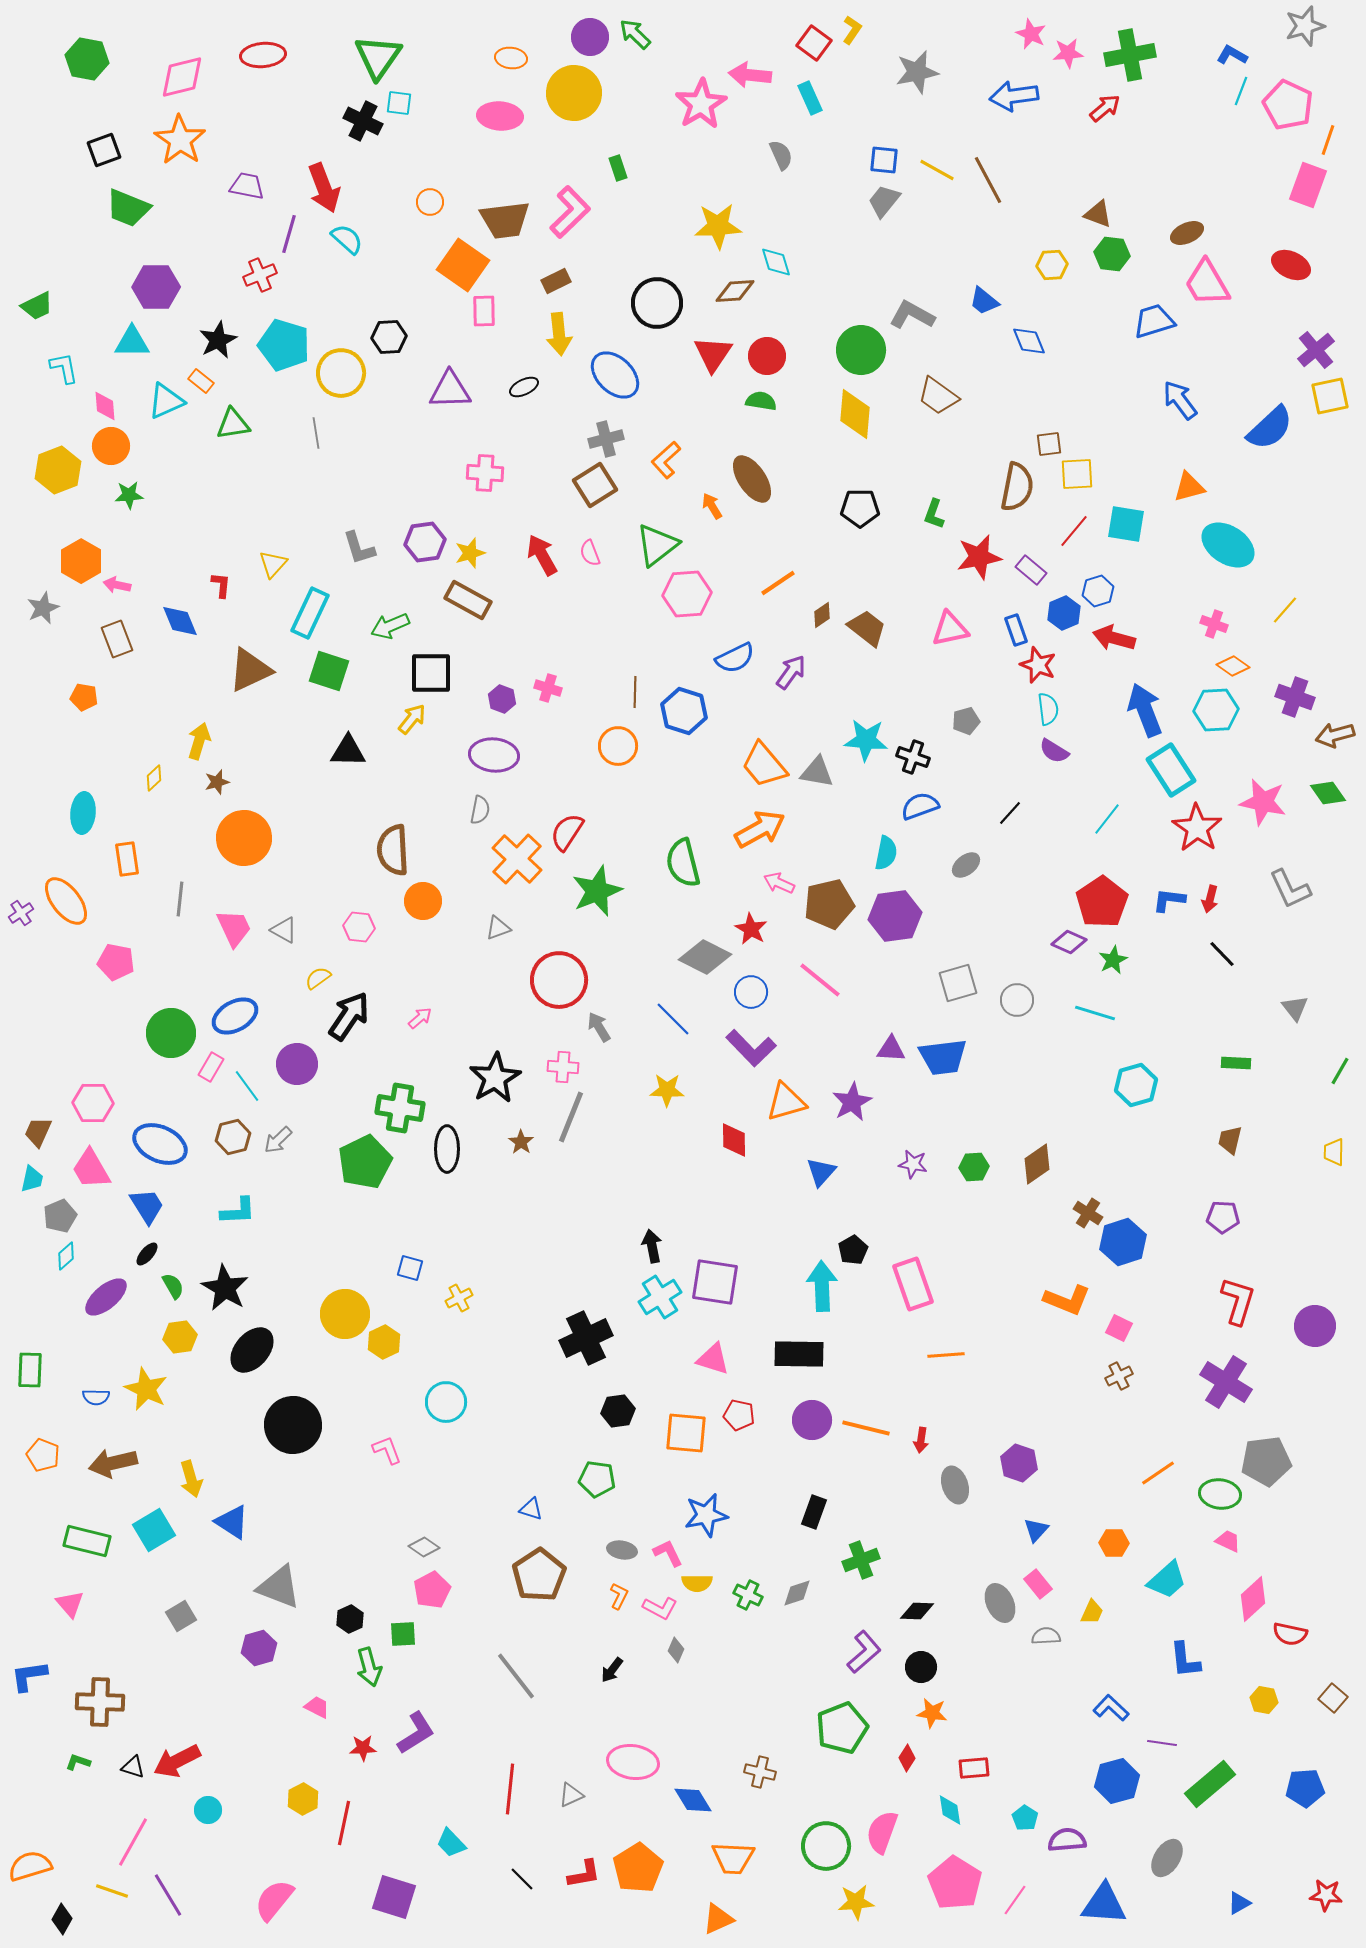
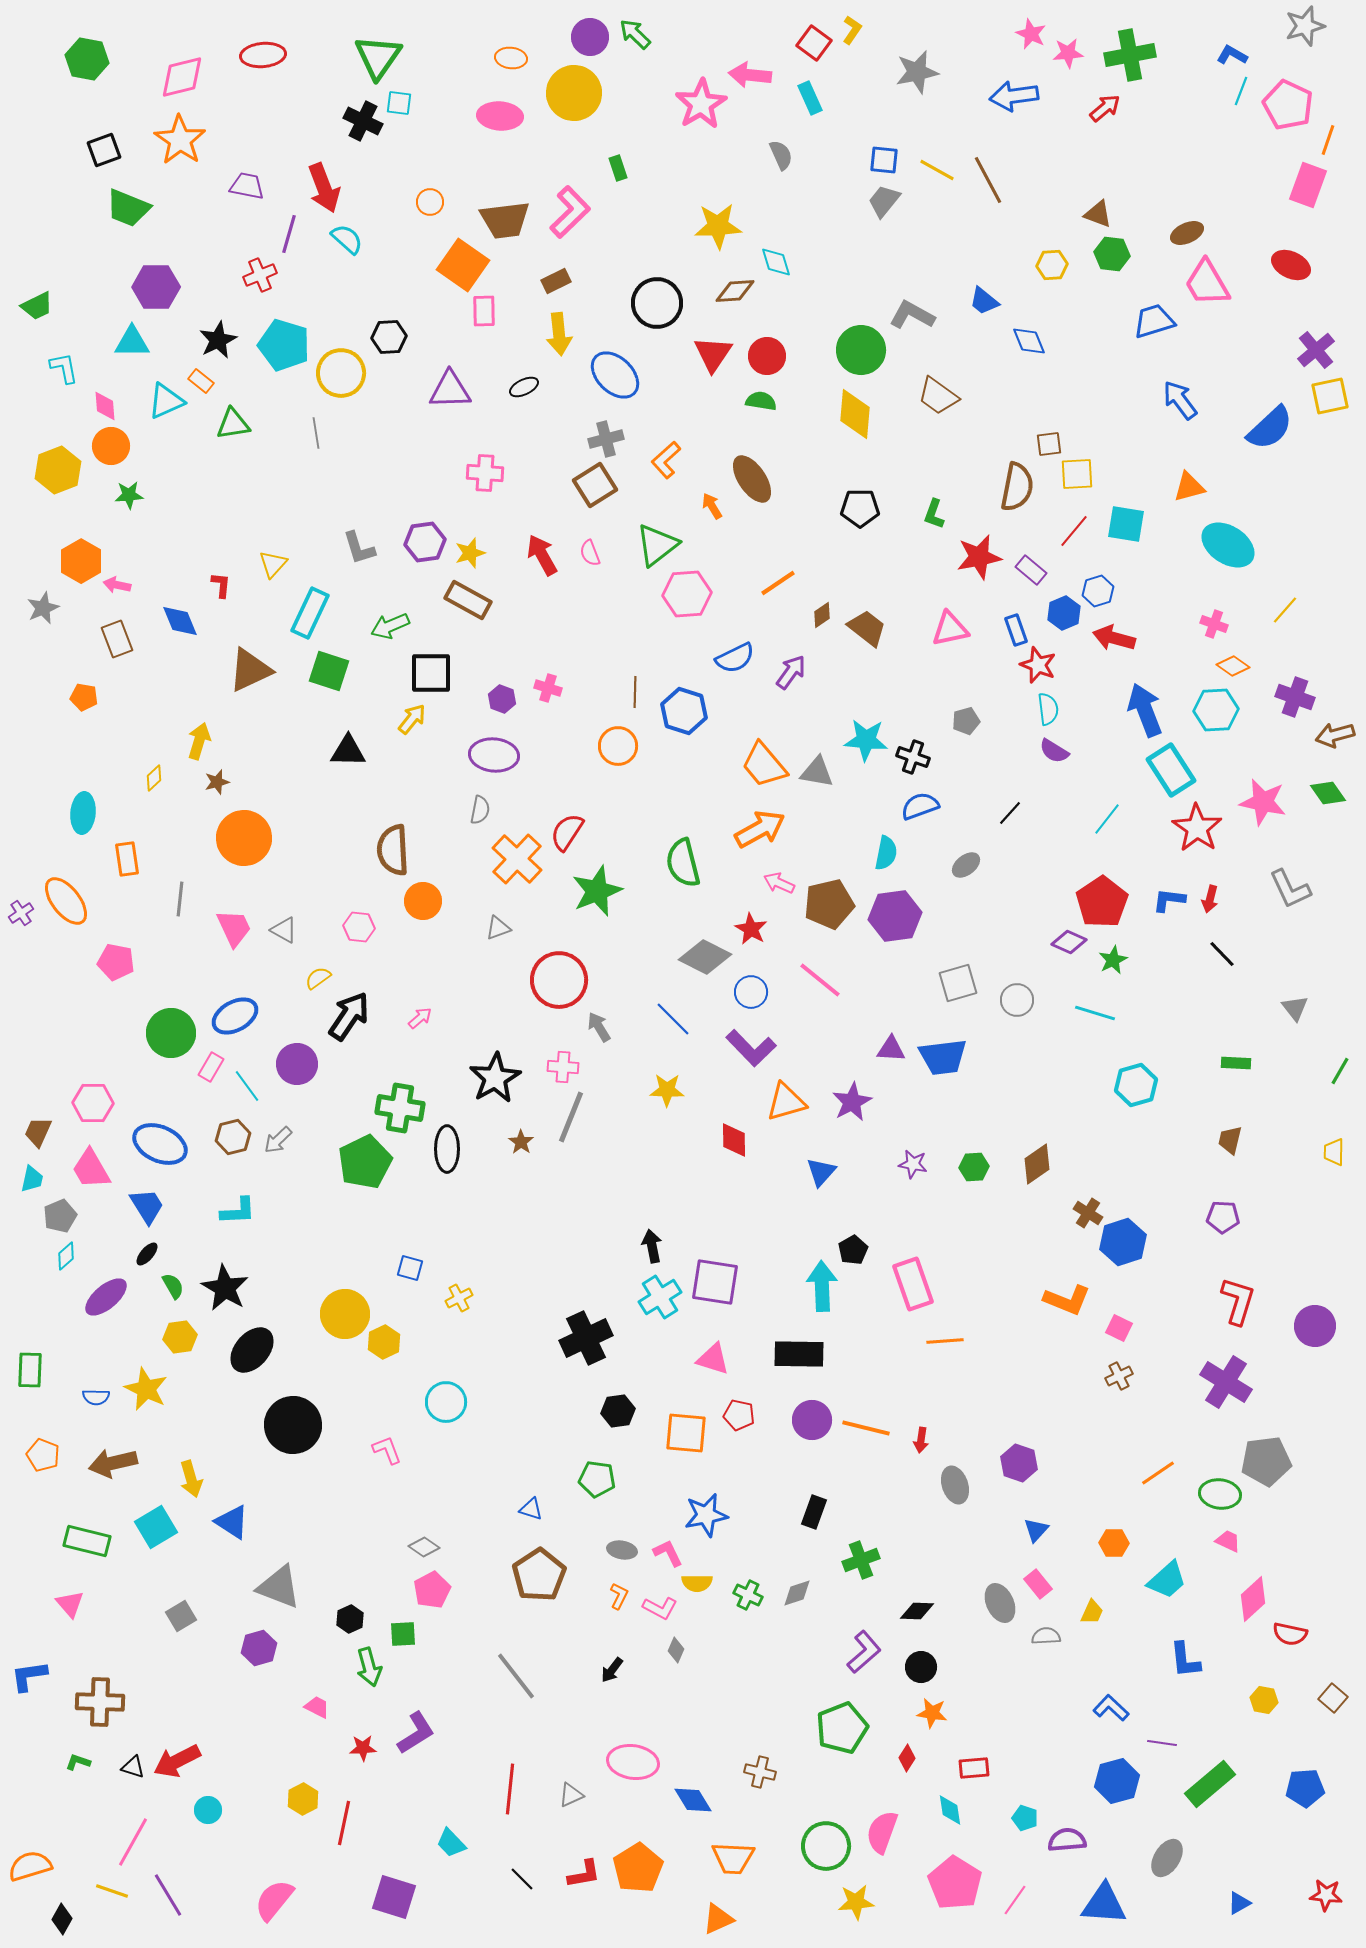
orange line at (946, 1355): moved 1 px left, 14 px up
cyan square at (154, 1530): moved 2 px right, 3 px up
cyan pentagon at (1025, 1818): rotated 15 degrees counterclockwise
